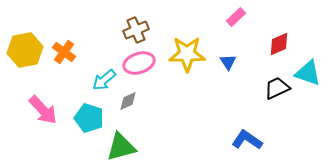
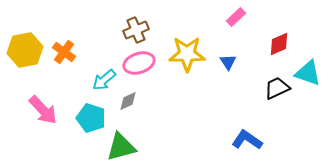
cyan pentagon: moved 2 px right
